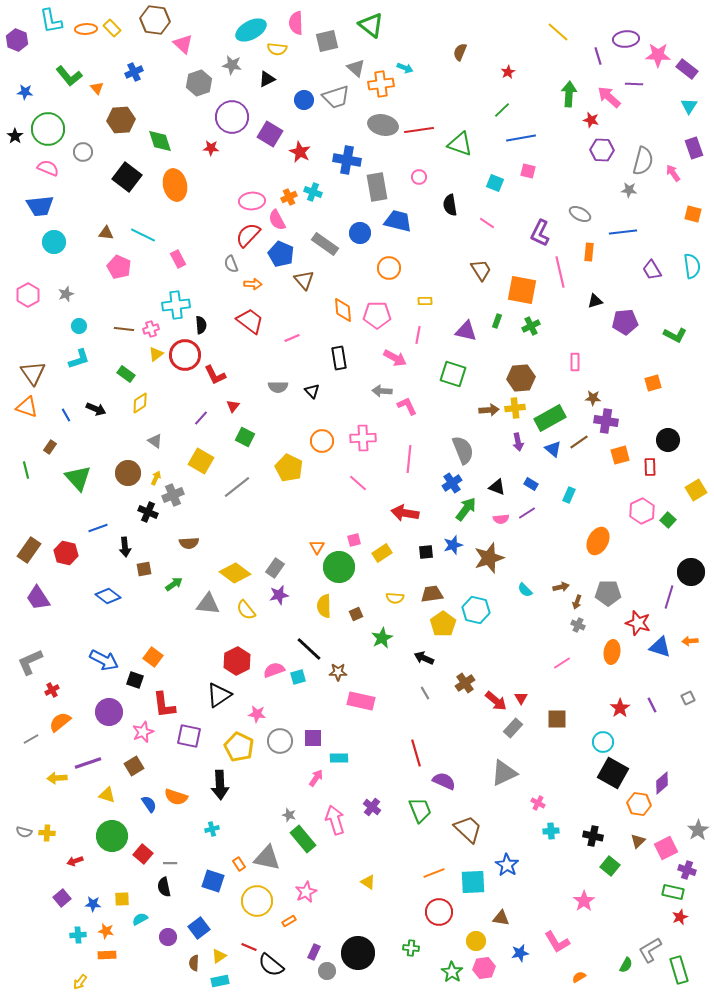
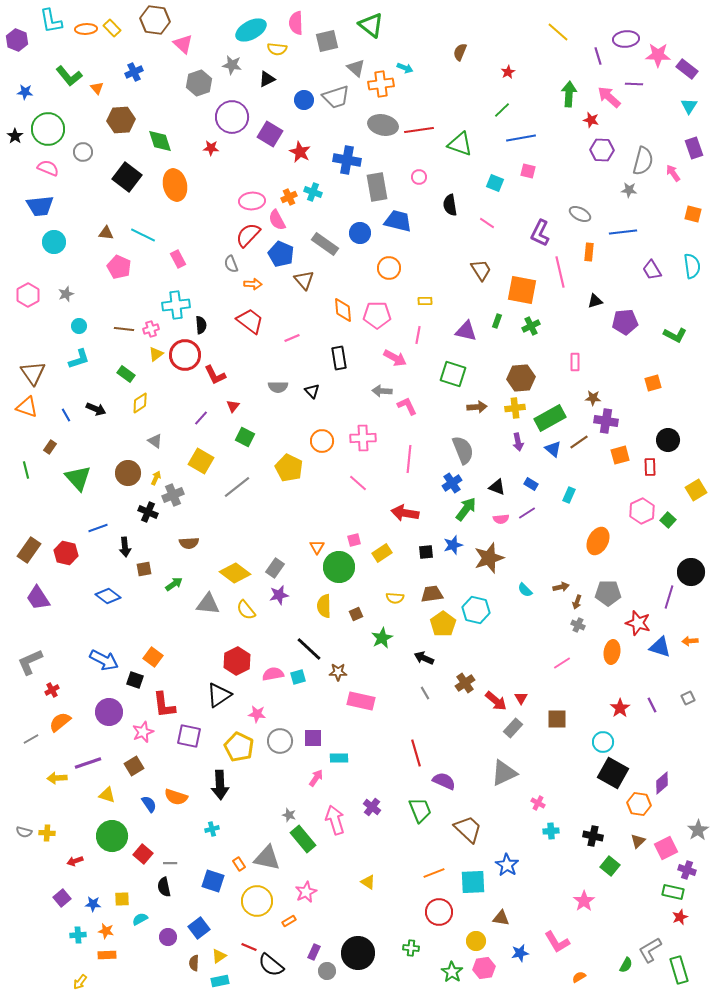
brown arrow at (489, 410): moved 12 px left, 3 px up
pink semicircle at (274, 670): moved 1 px left, 4 px down; rotated 10 degrees clockwise
